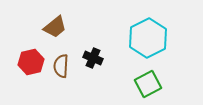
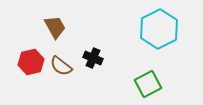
brown trapezoid: rotated 80 degrees counterclockwise
cyan hexagon: moved 11 px right, 9 px up
brown semicircle: rotated 55 degrees counterclockwise
